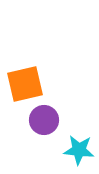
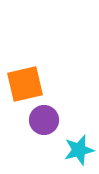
cyan star: rotated 20 degrees counterclockwise
